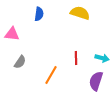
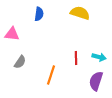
cyan arrow: moved 3 px left, 1 px up
orange line: rotated 12 degrees counterclockwise
